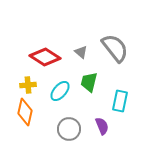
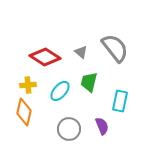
orange diamond: moved 1 px left
